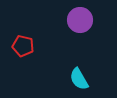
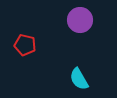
red pentagon: moved 2 px right, 1 px up
